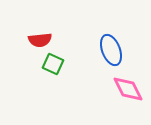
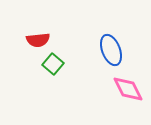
red semicircle: moved 2 px left
green square: rotated 15 degrees clockwise
